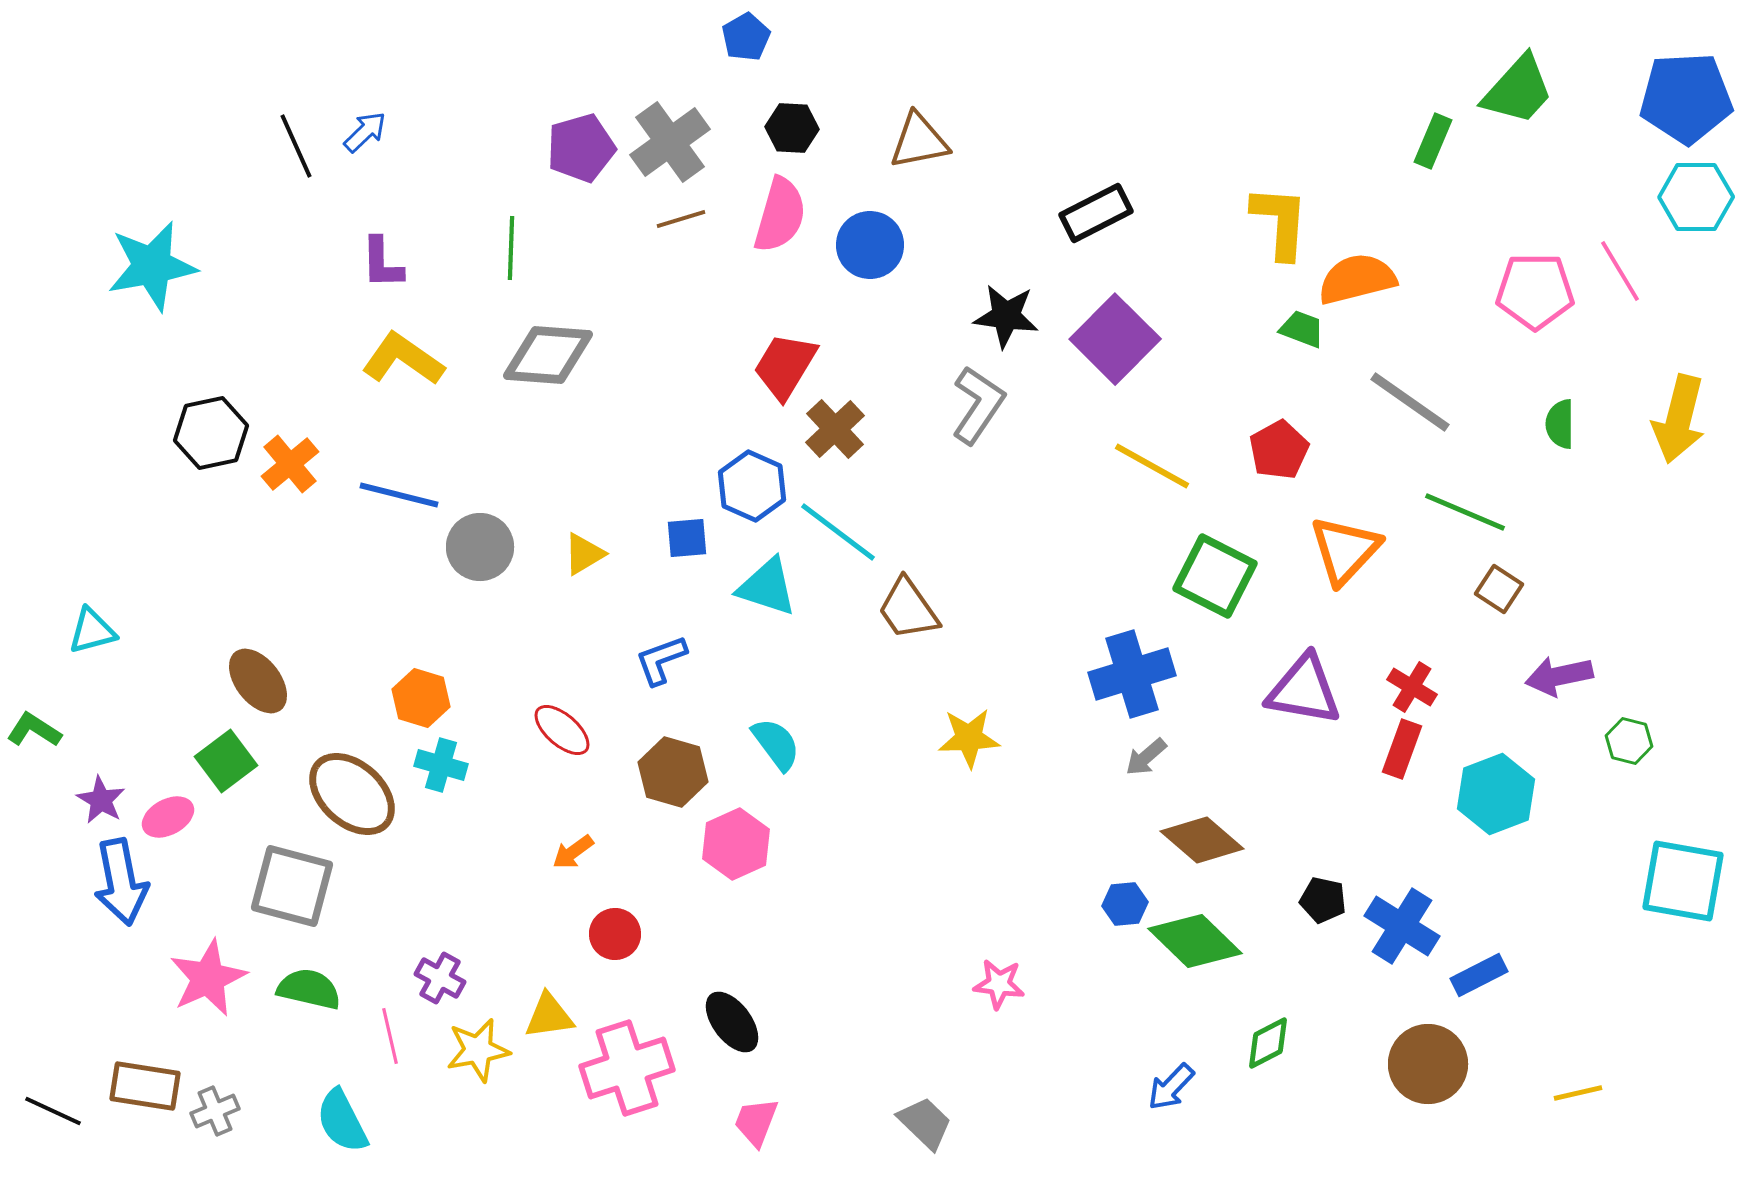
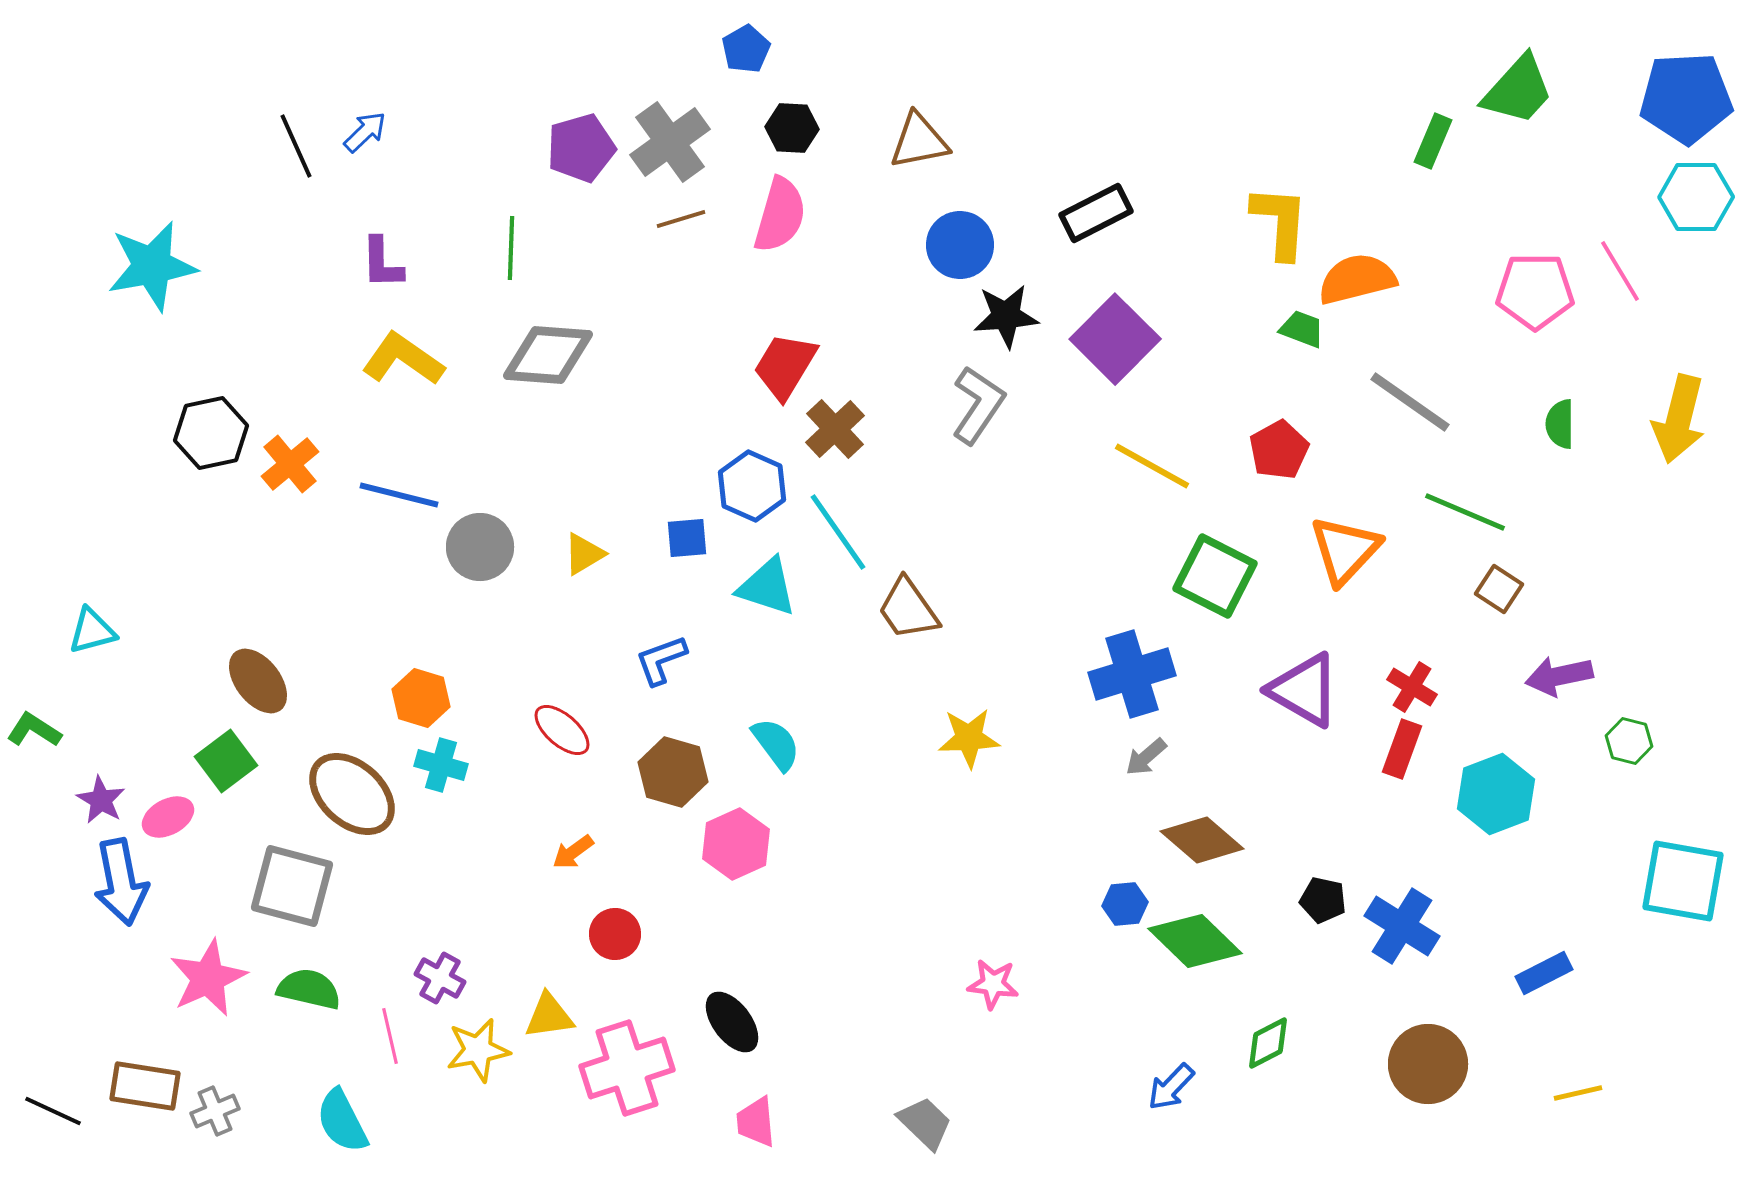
blue pentagon at (746, 37): moved 12 px down
blue circle at (870, 245): moved 90 px right
black star at (1006, 316): rotated 12 degrees counterclockwise
cyan line at (838, 532): rotated 18 degrees clockwise
purple triangle at (1304, 690): rotated 20 degrees clockwise
blue rectangle at (1479, 975): moved 65 px right, 2 px up
pink star at (999, 984): moved 6 px left
pink trapezoid at (756, 1122): rotated 26 degrees counterclockwise
